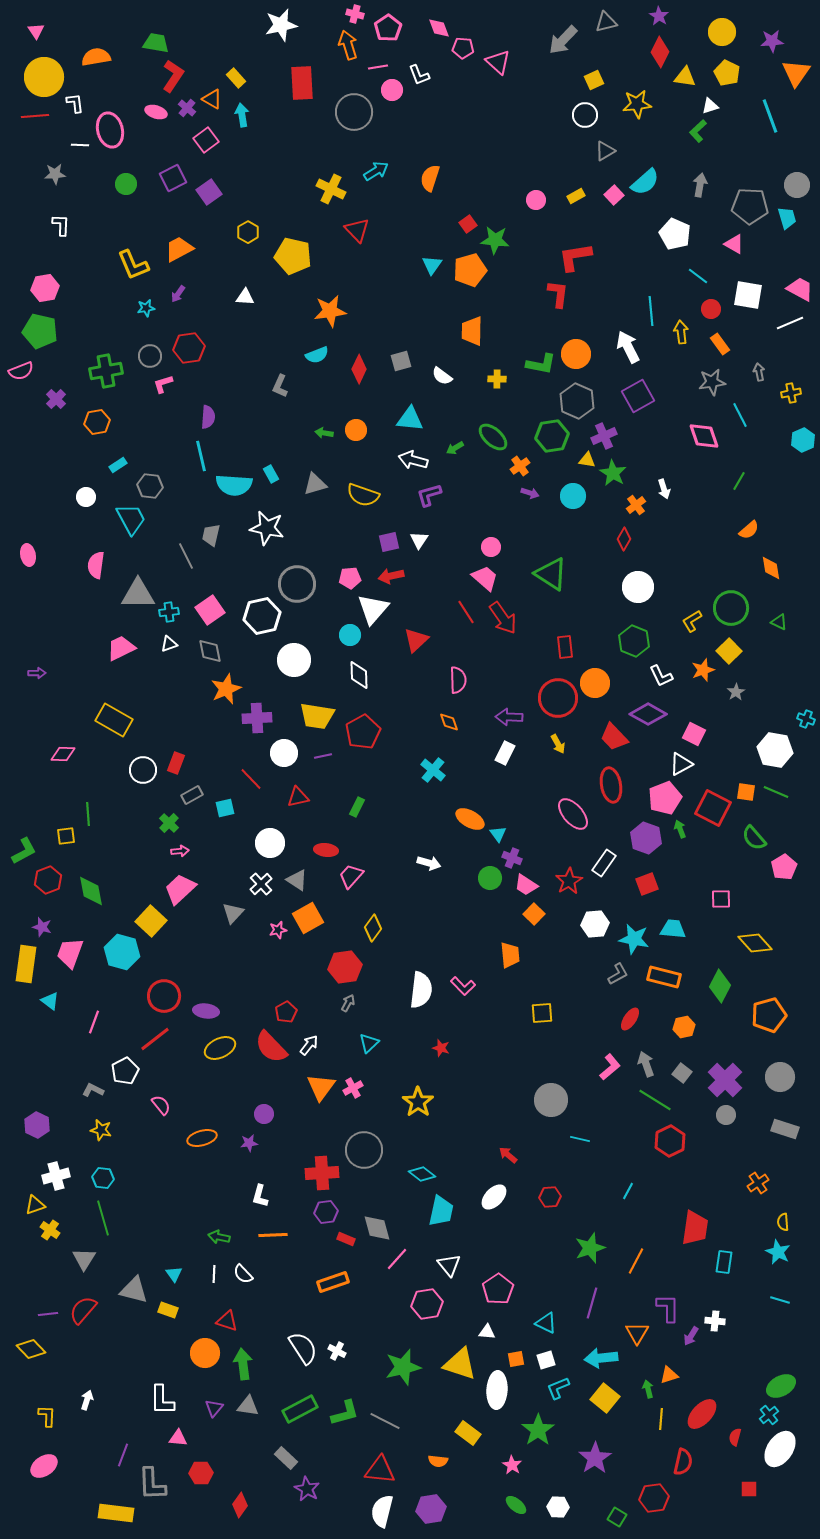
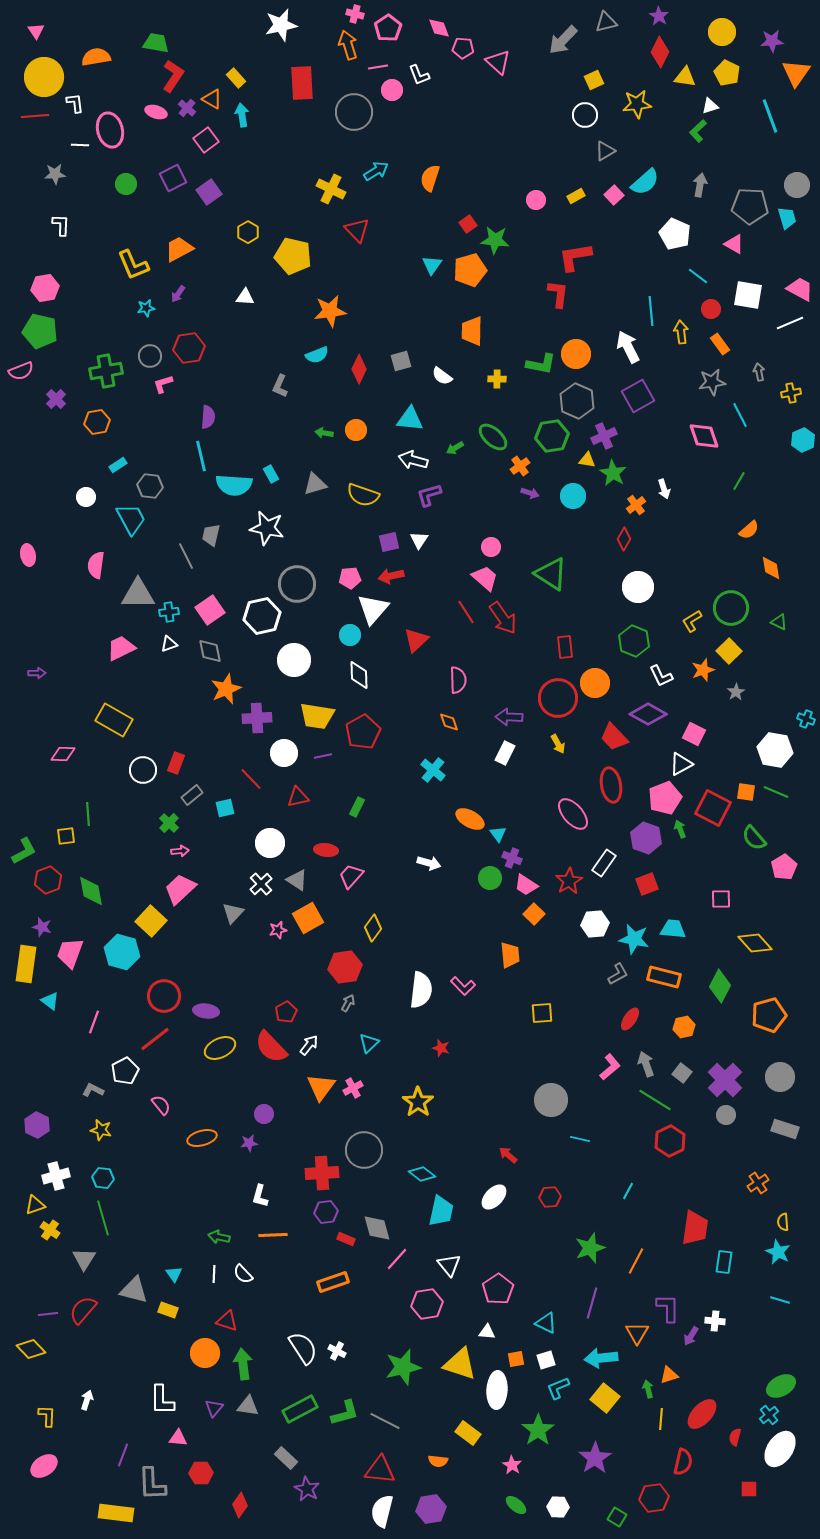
gray rectangle at (192, 795): rotated 10 degrees counterclockwise
